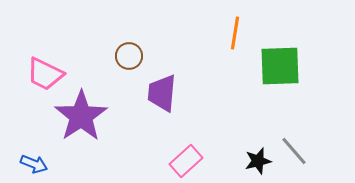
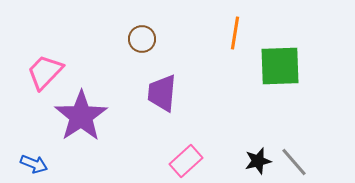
brown circle: moved 13 px right, 17 px up
pink trapezoid: moved 2 px up; rotated 108 degrees clockwise
gray line: moved 11 px down
